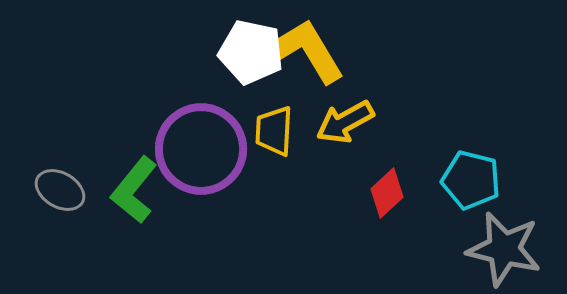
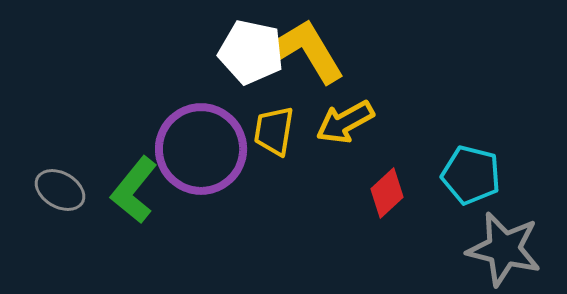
yellow trapezoid: rotated 6 degrees clockwise
cyan pentagon: moved 5 px up
